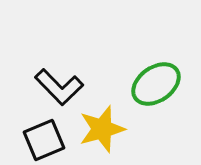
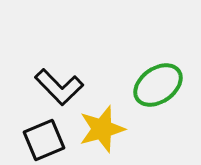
green ellipse: moved 2 px right, 1 px down
